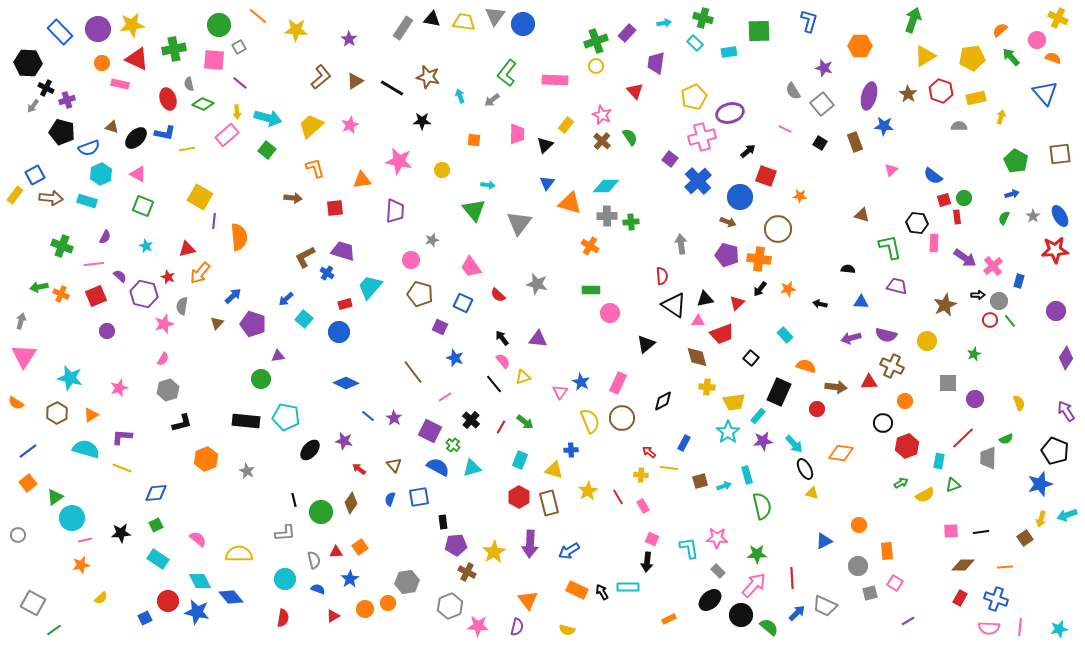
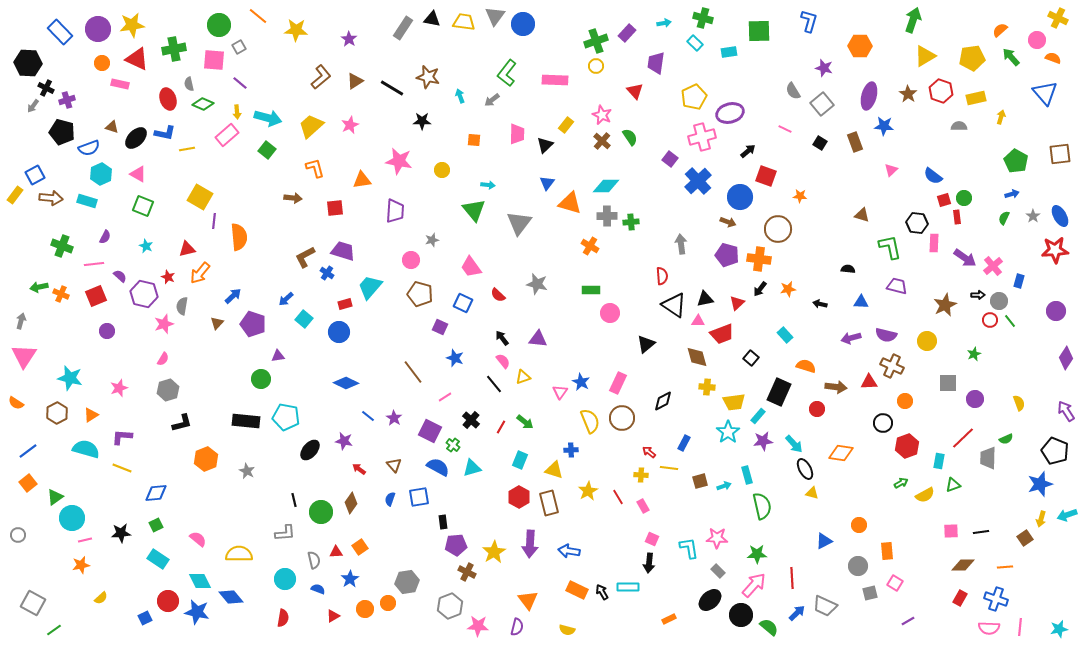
blue arrow at (569, 551): rotated 40 degrees clockwise
black arrow at (647, 562): moved 2 px right, 1 px down
